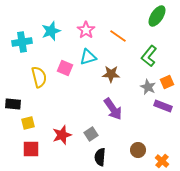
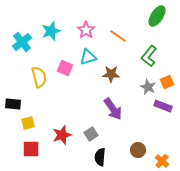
cyan cross: rotated 30 degrees counterclockwise
